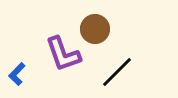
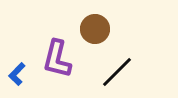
purple L-shape: moved 6 px left, 5 px down; rotated 33 degrees clockwise
